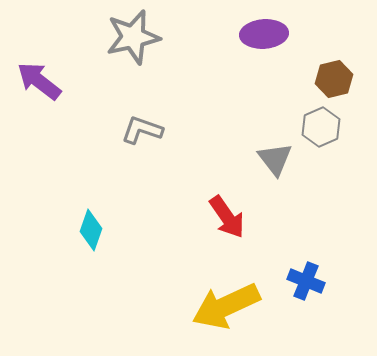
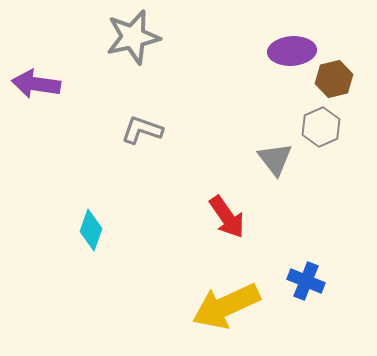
purple ellipse: moved 28 px right, 17 px down
purple arrow: moved 3 px left, 3 px down; rotated 30 degrees counterclockwise
